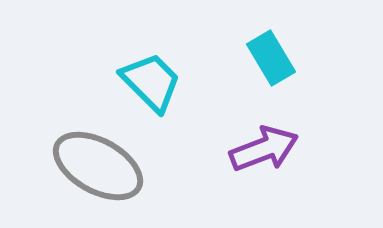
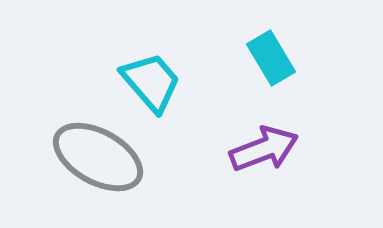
cyan trapezoid: rotated 4 degrees clockwise
gray ellipse: moved 9 px up
